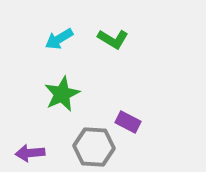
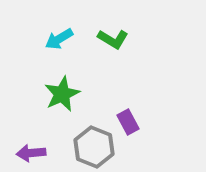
purple rectangle: rotated 35 degrees clockwise
gray hexagon: rotated 18 degrees clockwise
purple arrow: moved 1 px right
